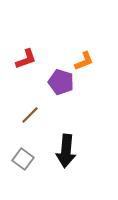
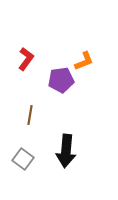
red L-shape: rotated 35 degrees counterclockwise
purple pentagon: moved 2 px up; rotated 25 degrees counterclockwise
brown line: rotated 36 degrees counterclockwise
